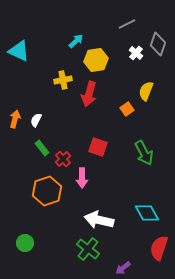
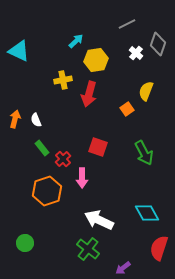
white semicircle: rotated 48 degrees counterclockwise
white arrow: rotated 12 degrees clockwise
